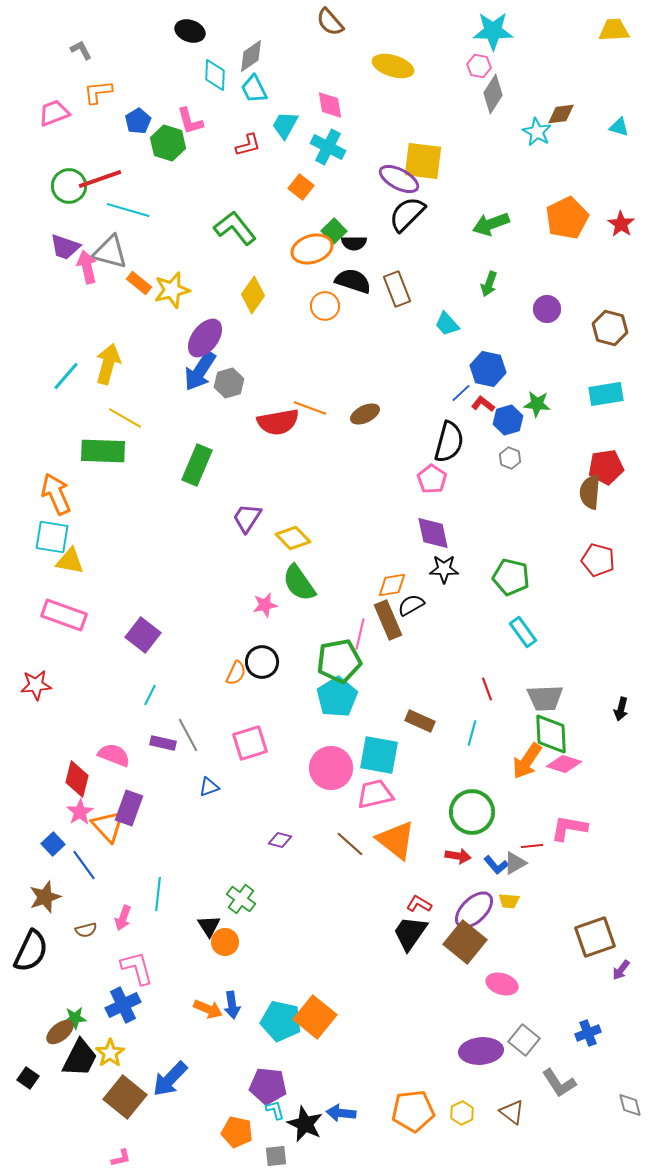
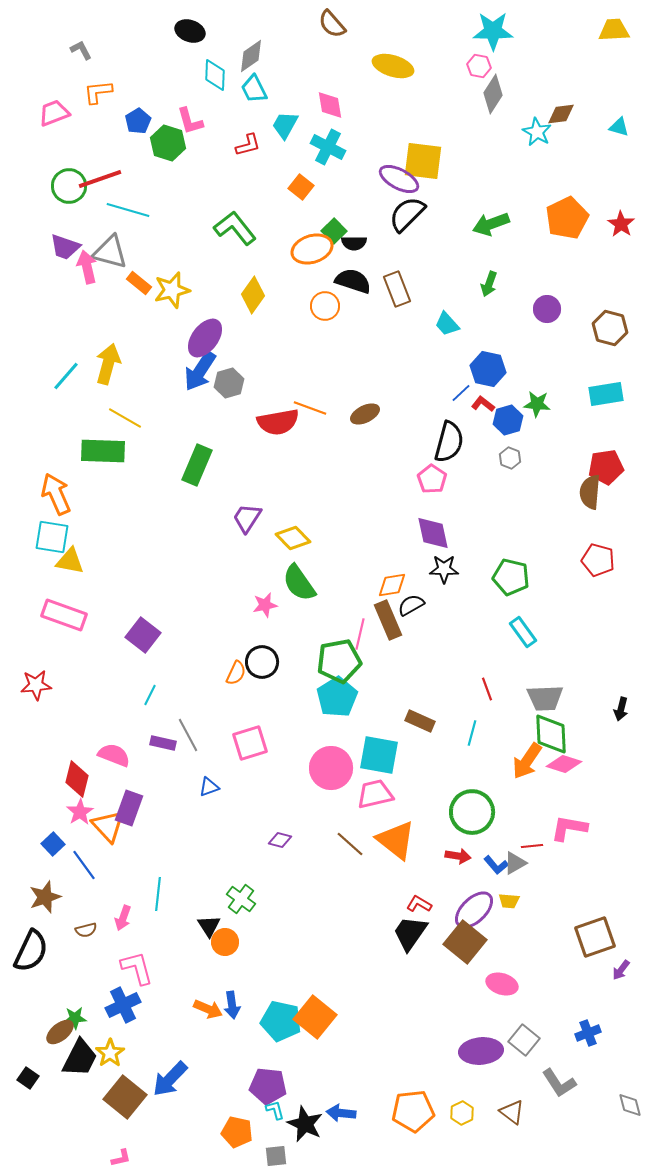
brown semicircle at (330, 22): moved 2 px right, 2 px down
